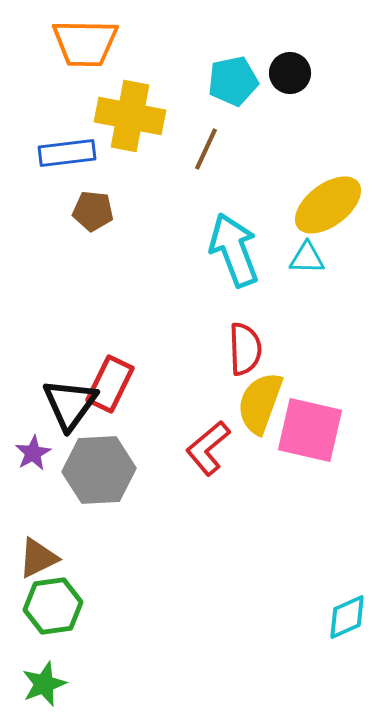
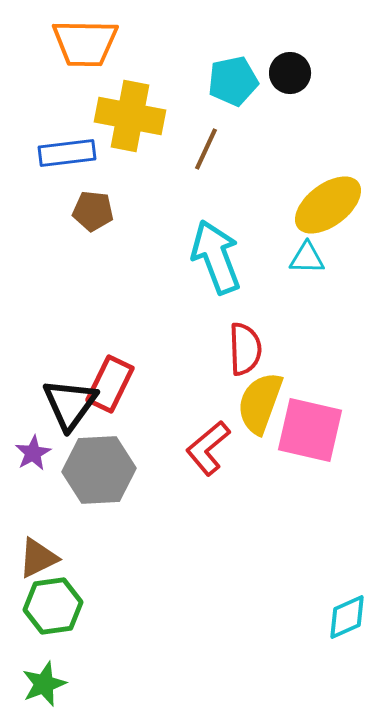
cyan arrow: moved 18 px left, 7 px down
